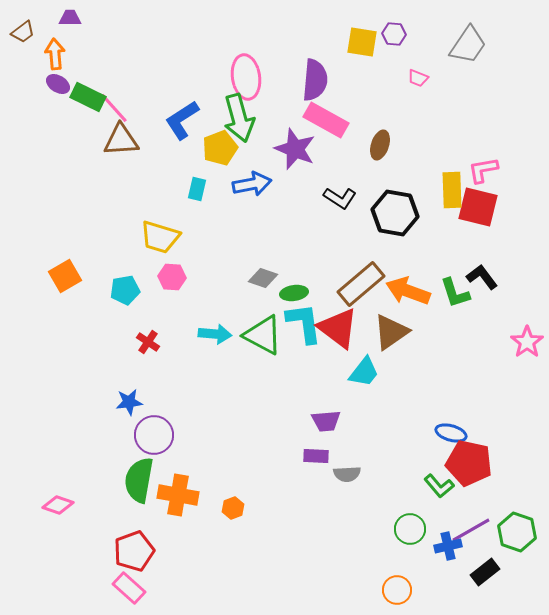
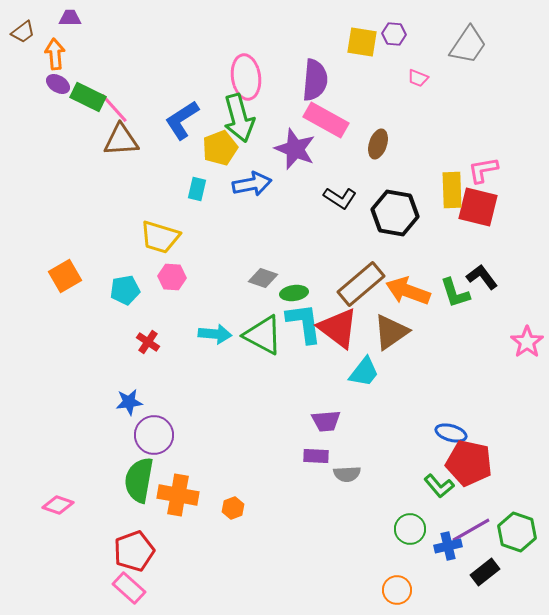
brown ellipse at (380, 145): moved 2 px left, 1 px up
